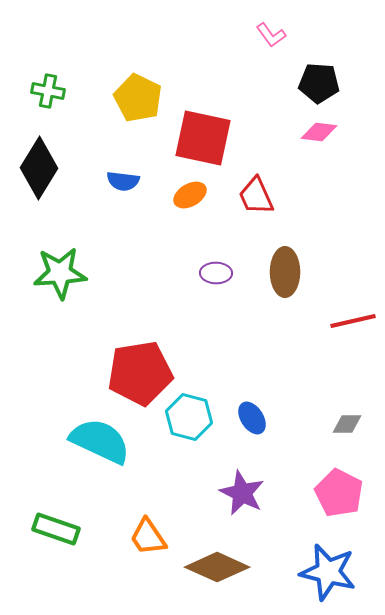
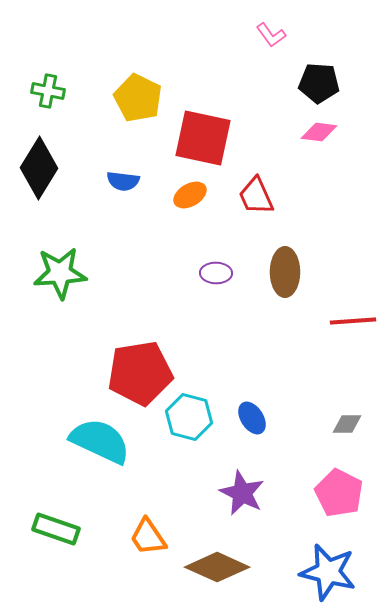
red line: rotated 9 degrees clockwise
